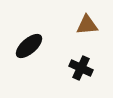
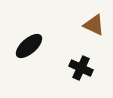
brown triangle: moved 7 px right; rotated 30 degrees clockwise
